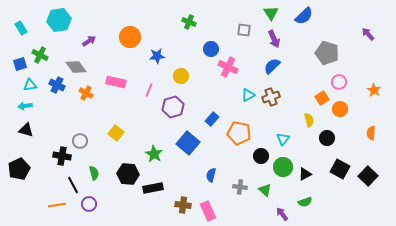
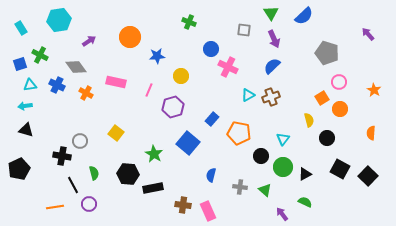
green semicircle at (305, 202): rotated 136 degrees counterclockwise
orange line at (57, 205): moved 2 px left, 2 px down
